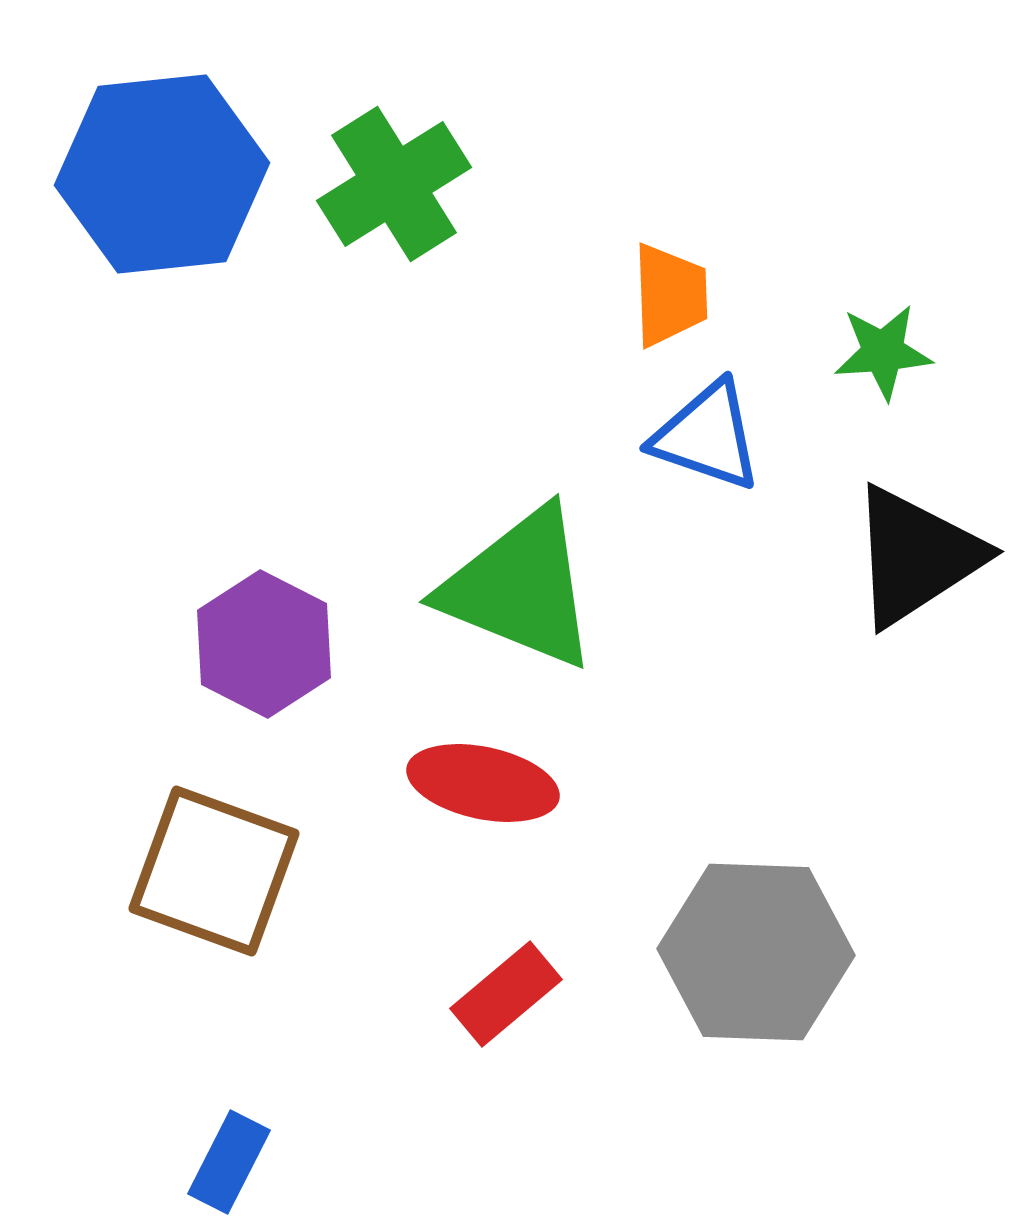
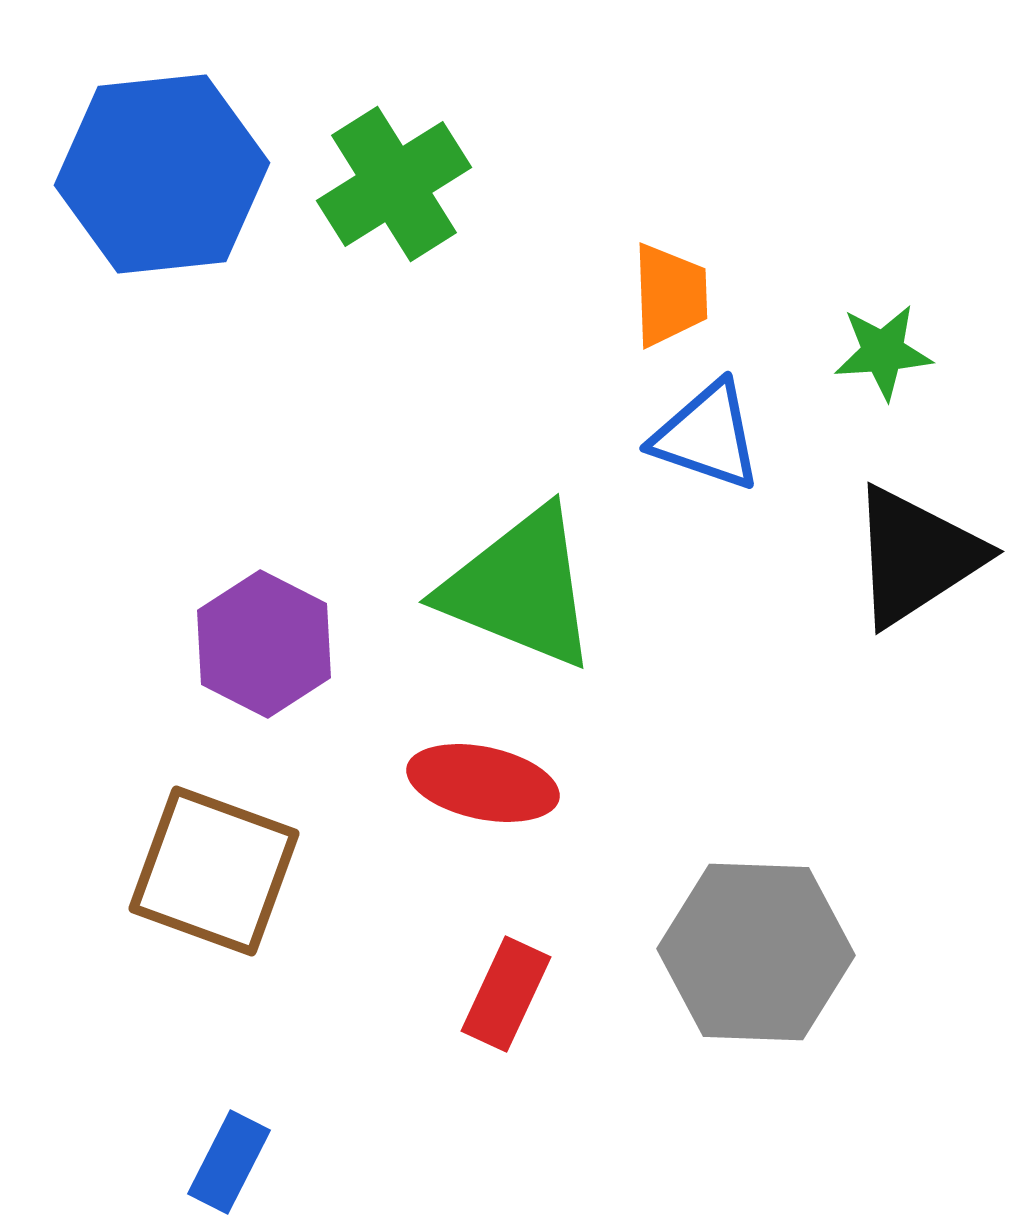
red rectangle: rotated 25 degrees counterclockwise
